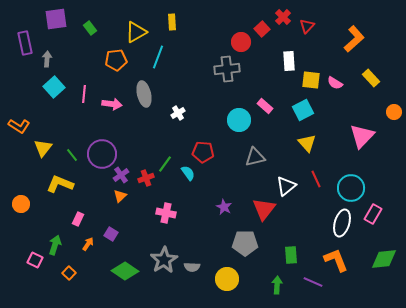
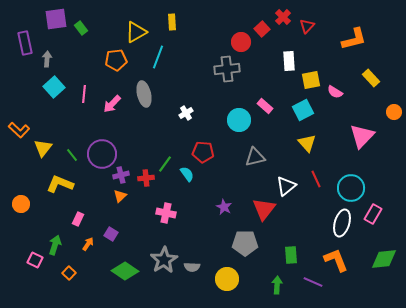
green rectangle at (90, 28): moved 9 px left
orange L-shape at (354, 39): rotated 28 degrees clockwise
yellow square at (311, 80): rotated 18 degrees counterclockwise
pink semicircle at (335, 83): moved 9 px down
pink arrow at (112, 104): rotated 126 degrees clockwise
white cross at (178, 113): moved 8 px right
orange L-shape at (19, 126): moved 4 px down; rotated 10 degrees clockwise
cyan semicircle at (188, 173): moved 1 px left, 1 px down
purple cross at (121, 175): rotated 21 degrees clockwise
red cross at (146, 178): rotated 14 degrees clockwise
